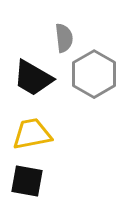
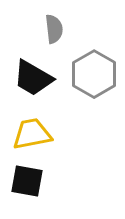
gray semicircle: moved 10 px left, 9 px up
